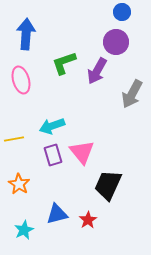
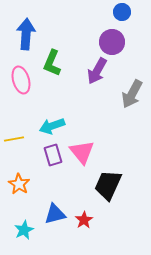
purple circle: moved 4 px left
green L-shape: moved 12 px left; rotated 48 degrees counterclockwise
blue triangle: moved 2 px left
red star: moved 4 px left
